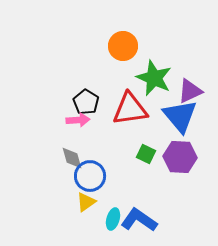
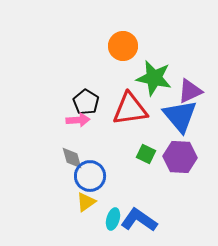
green star: rotated 12 degrees counterclockwise
